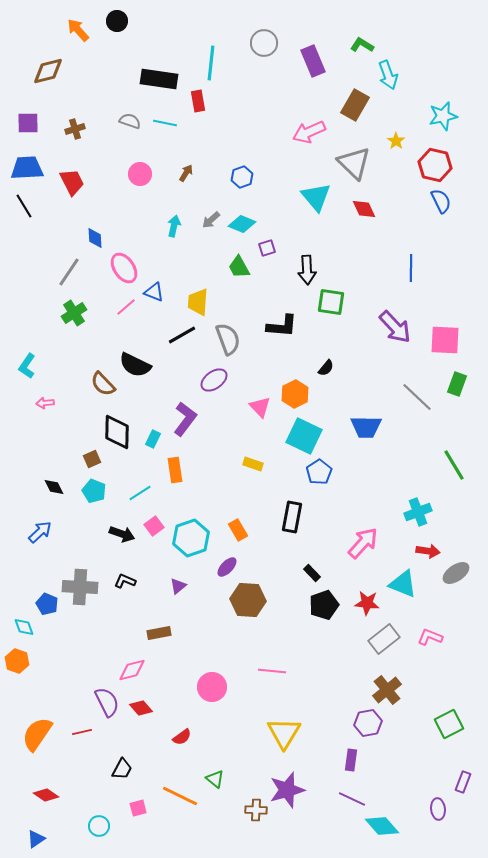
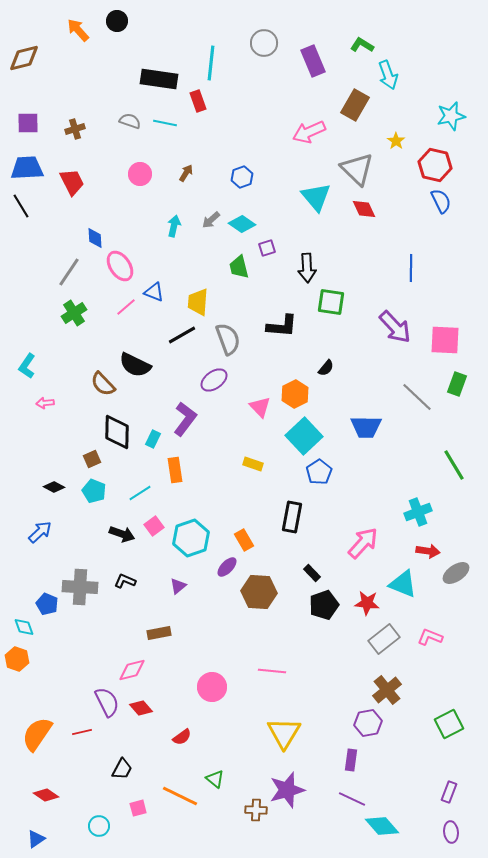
brown diamond at (48, 71): moved 24 px left, 13 px up
red rectangle at (198, 101): rotated 10 degrees counterclockwise
cyan star at (443, 116): moved 8 px right
gray triangle at (354, 163): moved 3 px right, 6 px down
black line at (24, 206): moved 3 px left
cyan diamond at (242, 224): rotated 12 degrees clockwise
green trapezoid at (239, 267): rotated 15 degrees clockwise
pink ellipse at (124, 268): moved 4 px left, 2 px up
black arrow at (307, 270): moved 2 px up
cyan square at (304, 436): rotated 21 degrees clockwise
black diamond at (54, 487): rotated 35 degrees counterclockwise
orange rectangle at (238, 530): moved 6 px right, 10 px down
brown hexagon at (248, 600): moved 11 px right, 8 px up
orange hexagon at (17, 661): moved 2 px up
purple rectangle at (463, 782): moved 14 px left, 10 px down
purple ellipse at (438, 809): moved 13 px right, 23 px down
